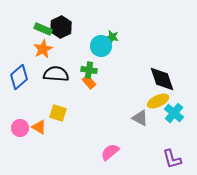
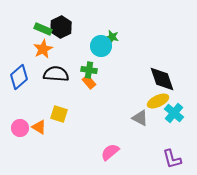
yellow square: moved 1 px right, 1 px down
